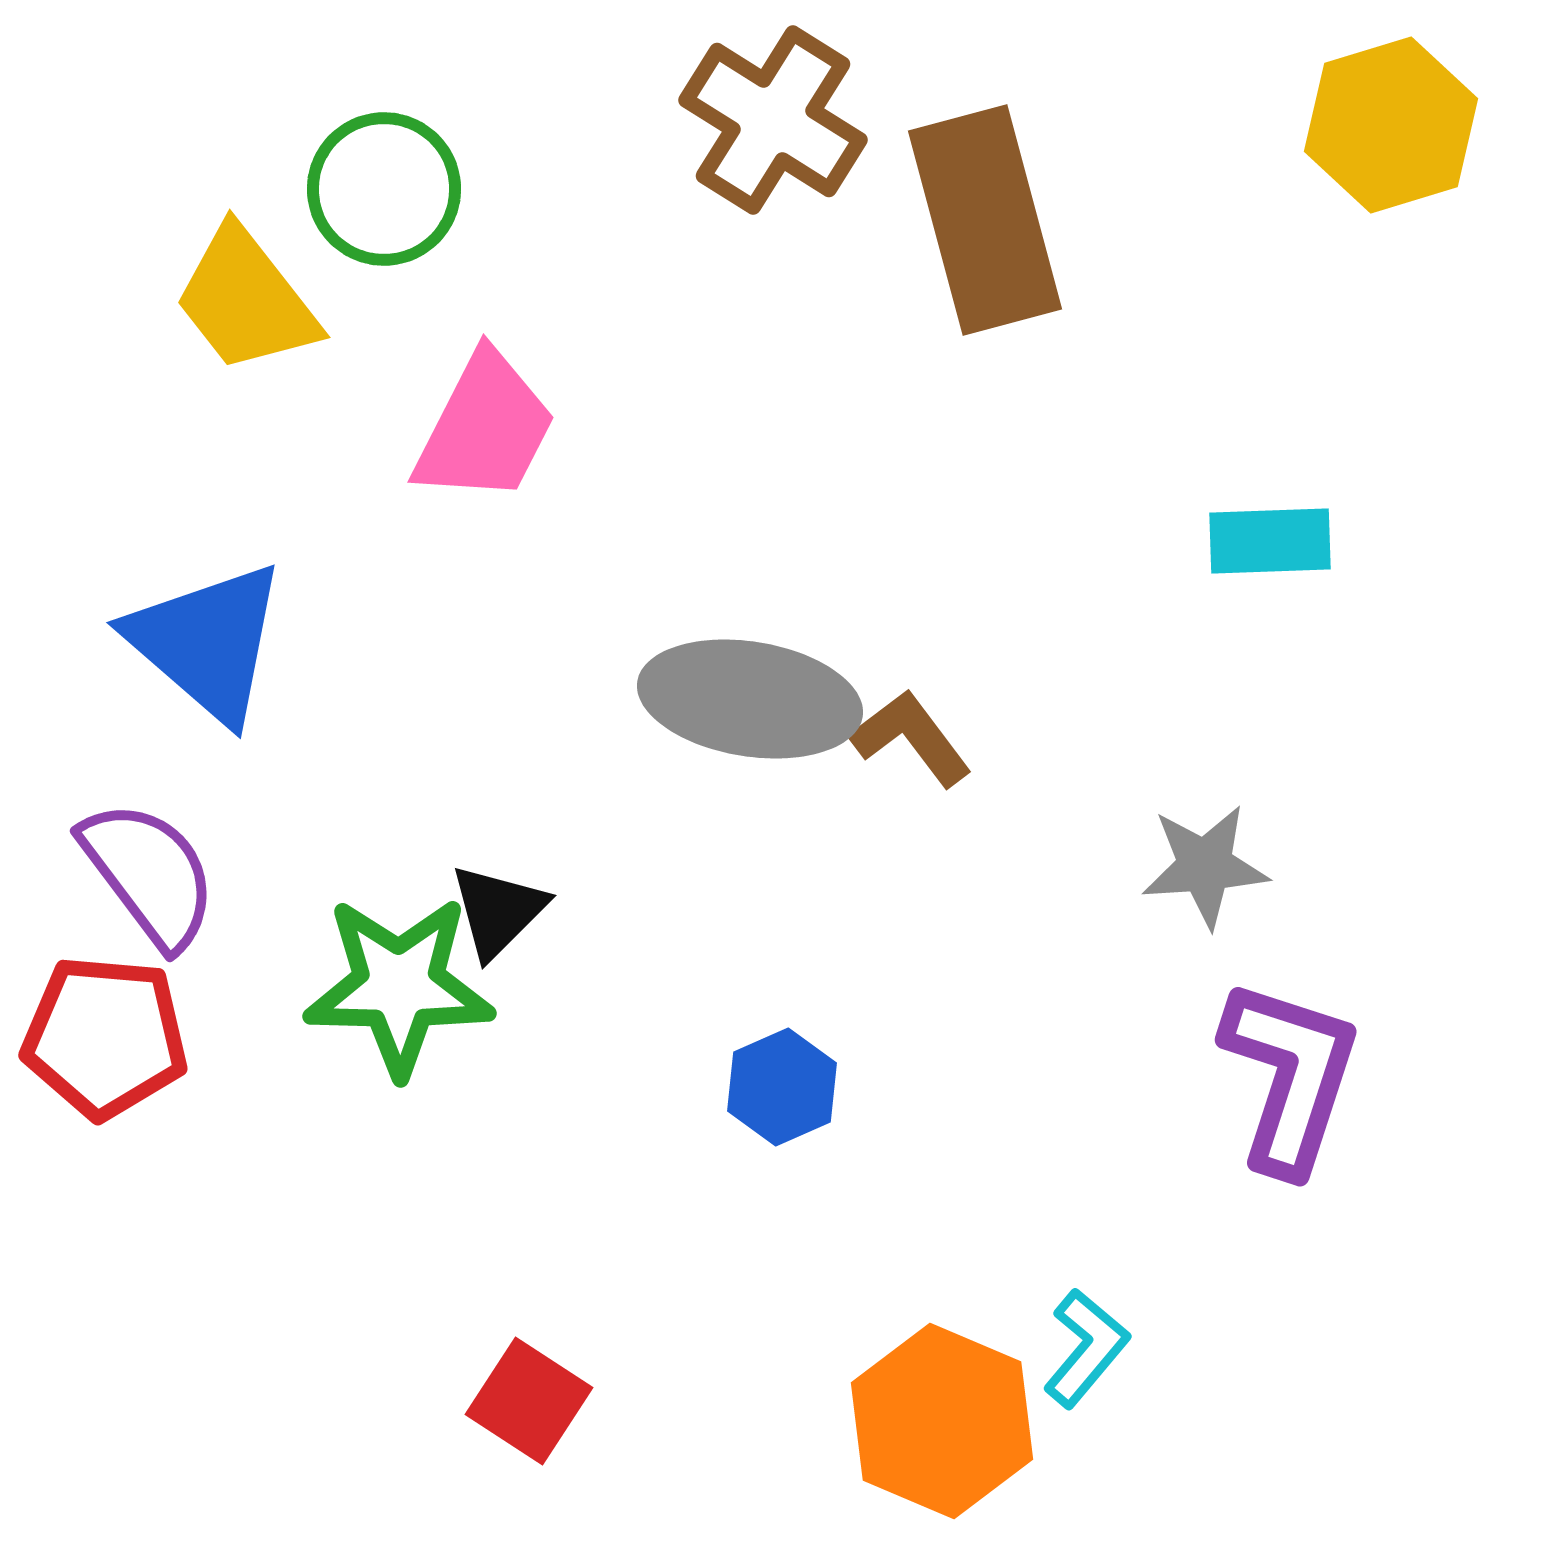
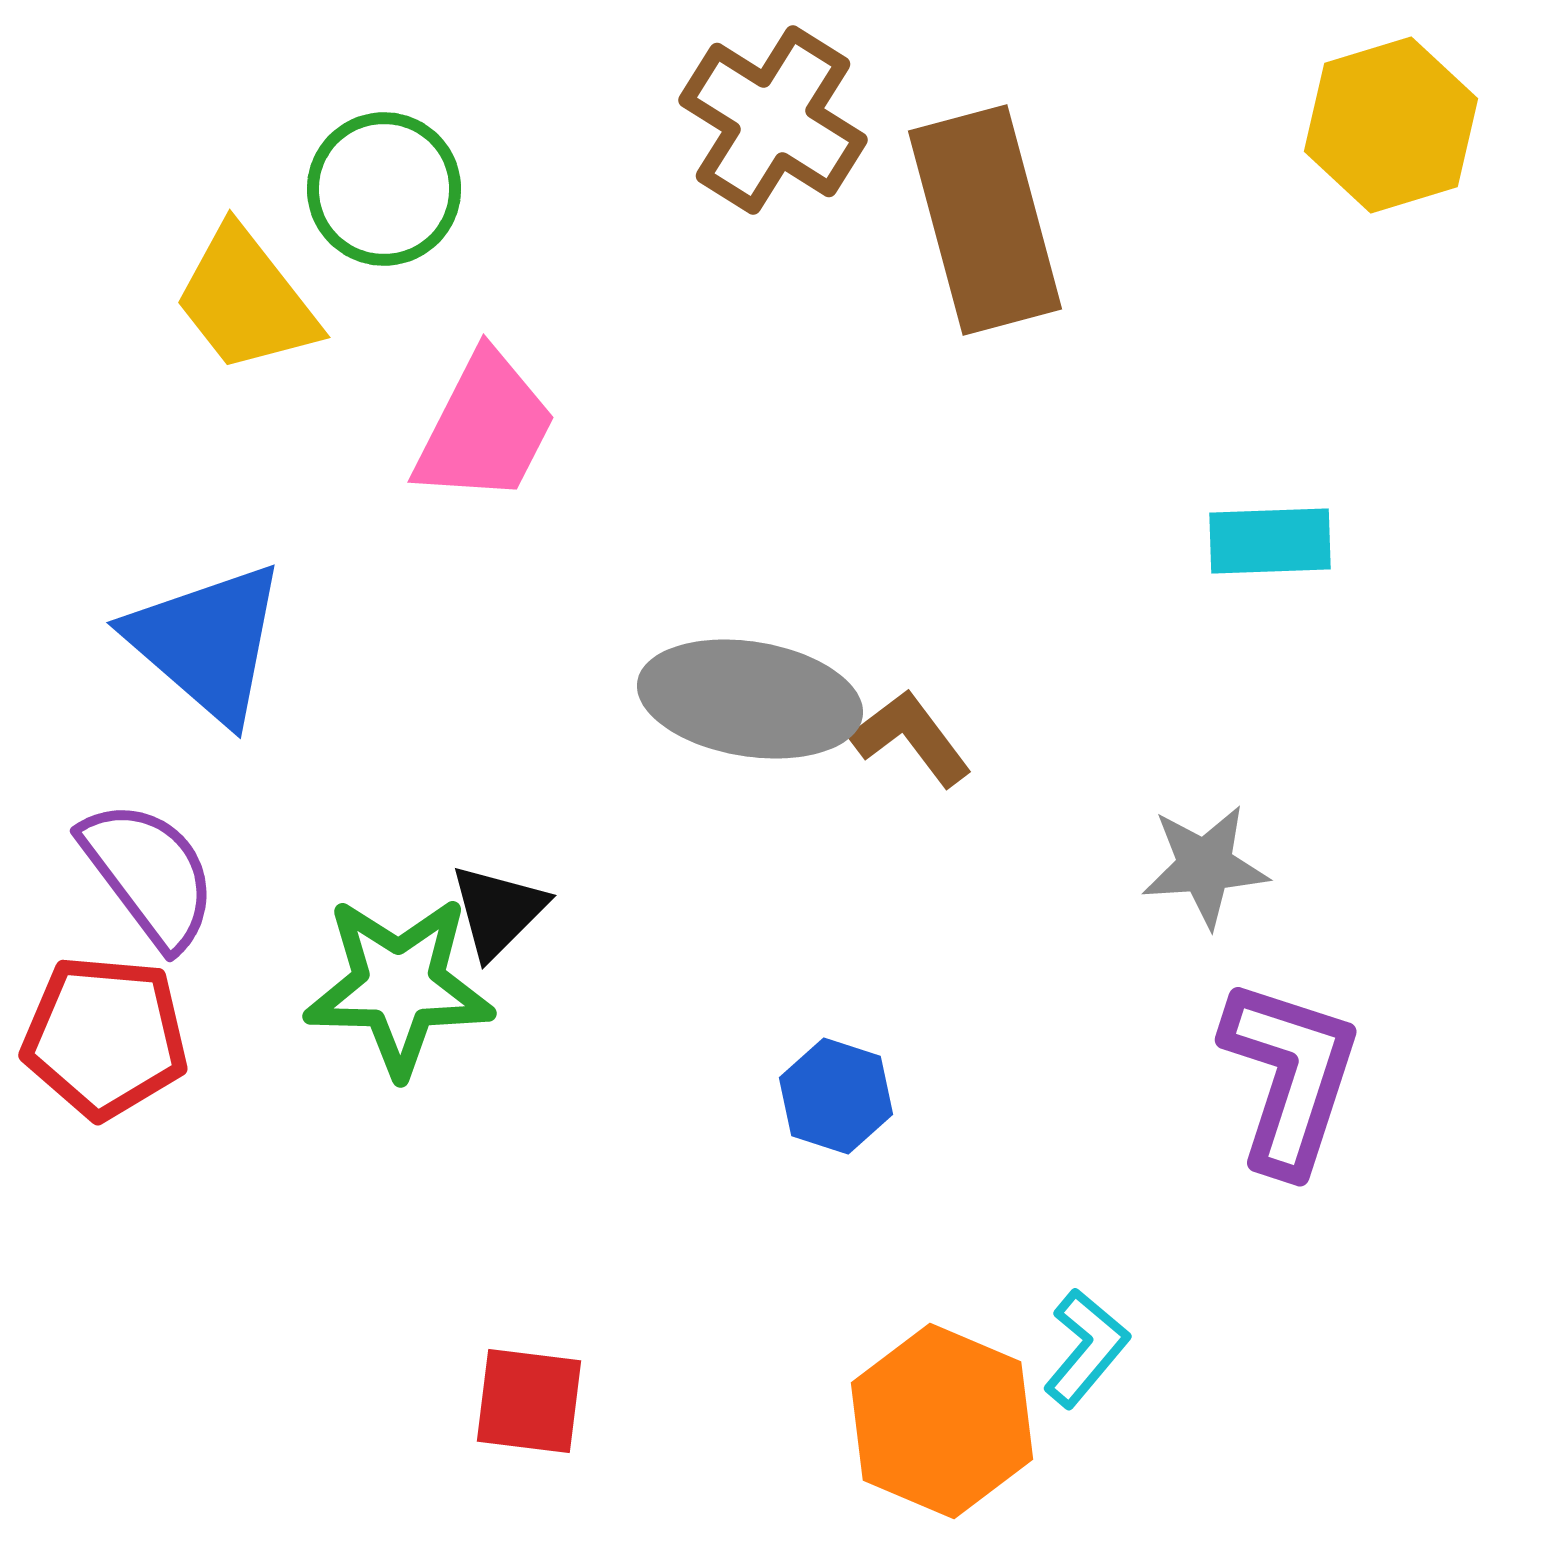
blue hexagon: moved 54 px right, 9 px down; rotated 18 degrees counterclockwise
red square: rotated 26 degrees counterclockwise
